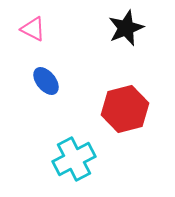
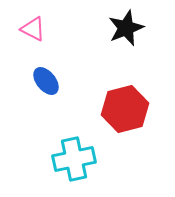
cyan cross: rotated 15 degrees clockwise
